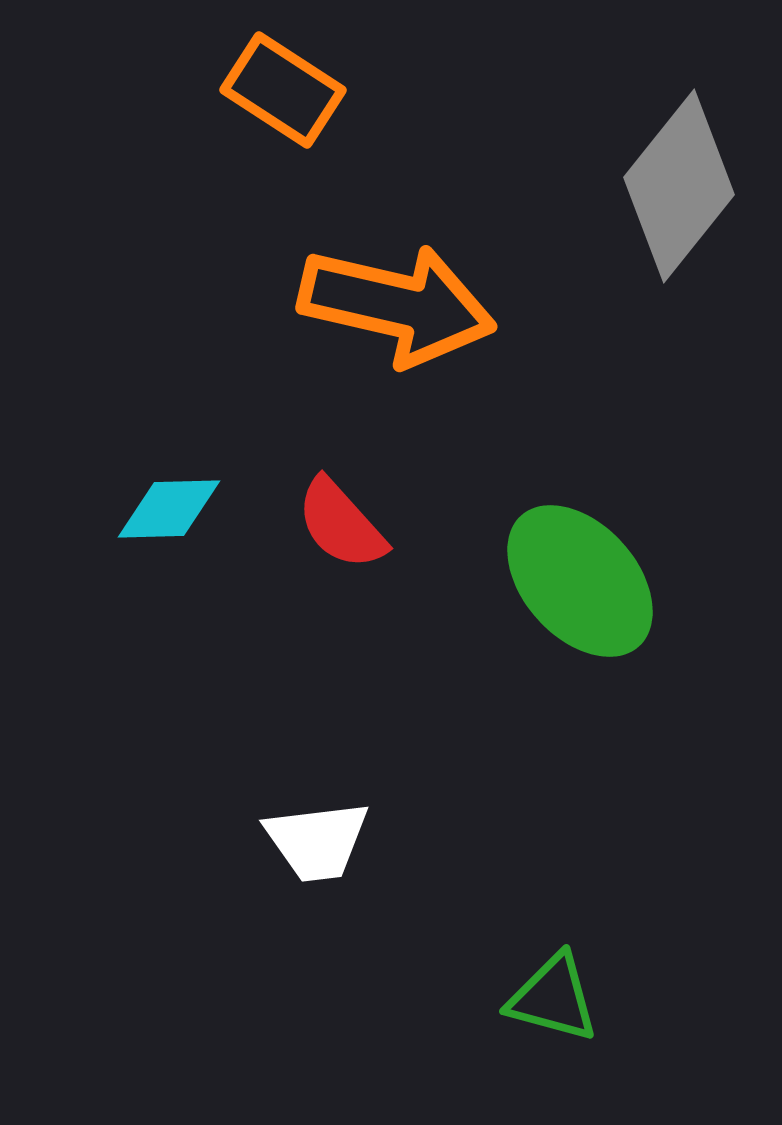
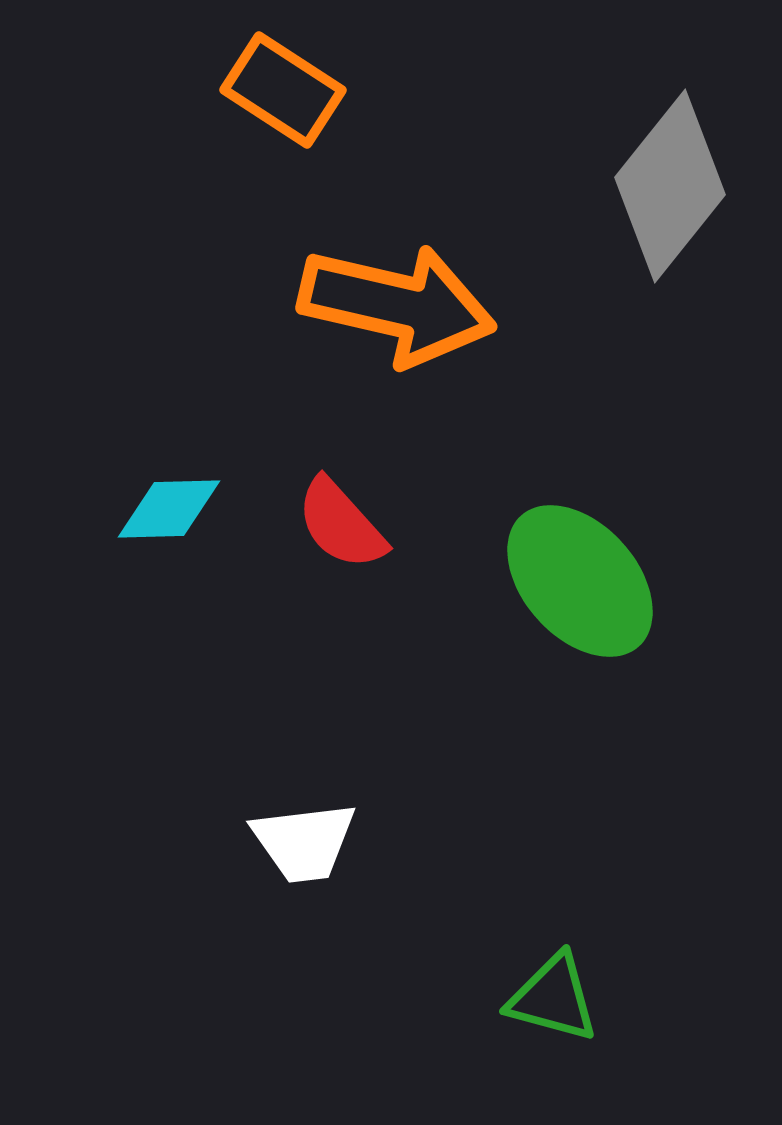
gray diamond: moved 9 px left
white trapezoid: moved 13 px left, 1 px down
